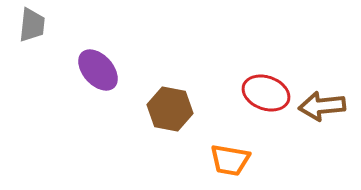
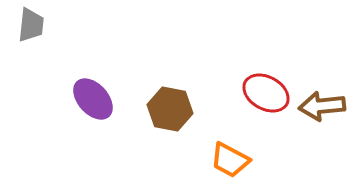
gray trapezoid: moved 1 px left
purple ellipse: moved 5 px left, 29 px down
red ellipse: rotated 9 degrees clockwise
orange trapezoid: rotated 18 degrees clockwise
